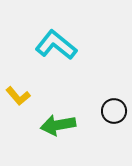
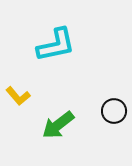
cyan L-shape: rotated 129 degrees clockwise
green arrow: rotated 28 degrees counterclockwise
